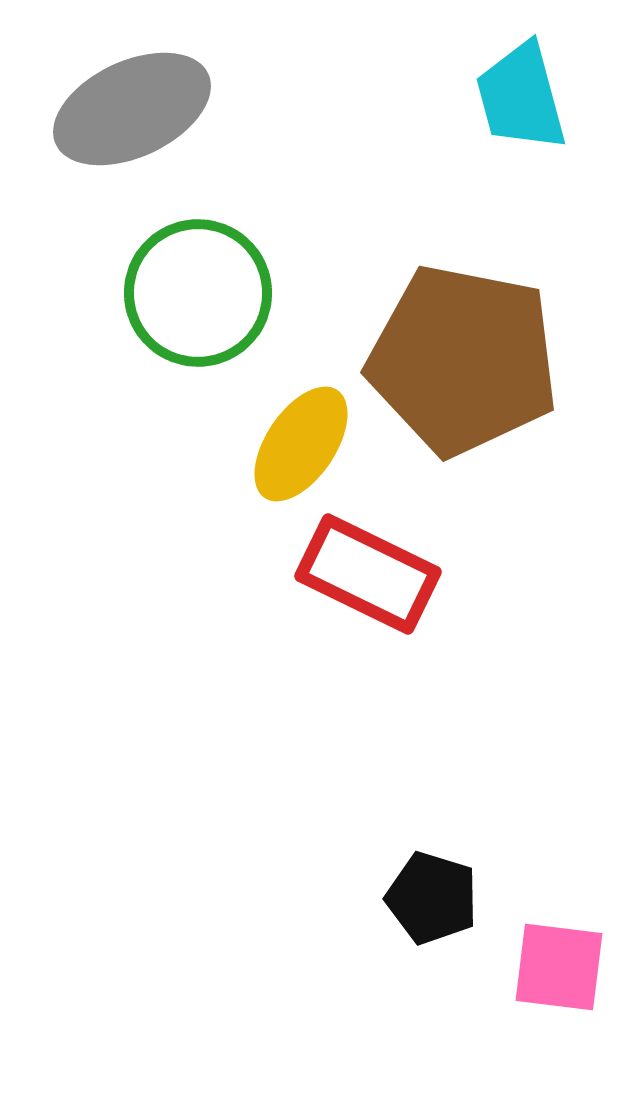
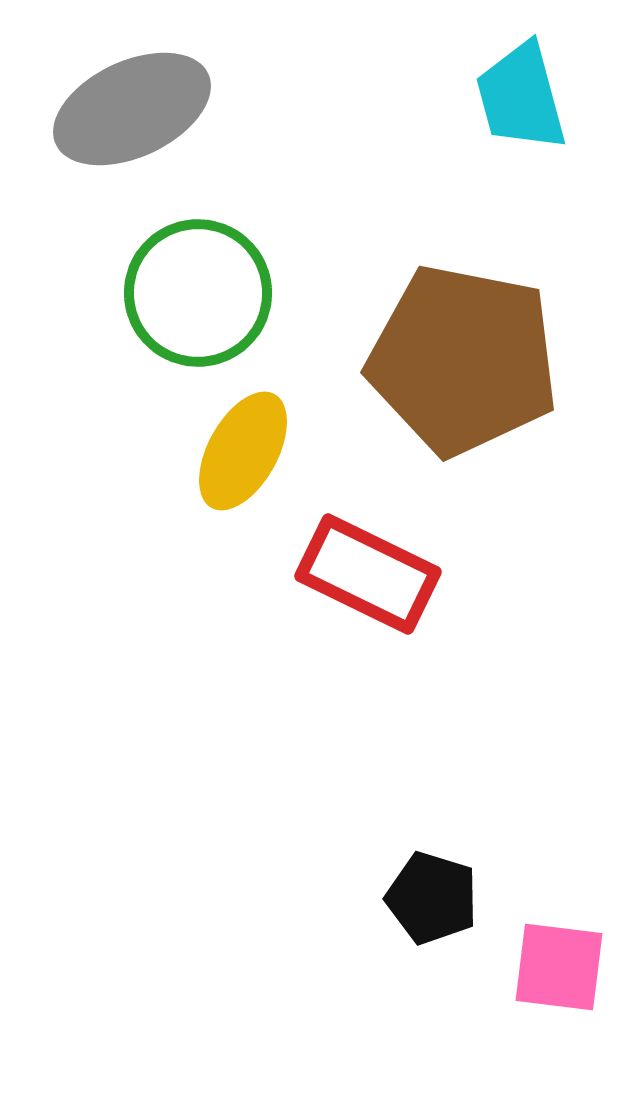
yellow ellipse: moved 58 px left, 7 px down; rotated 5 degrees counterclockwise
